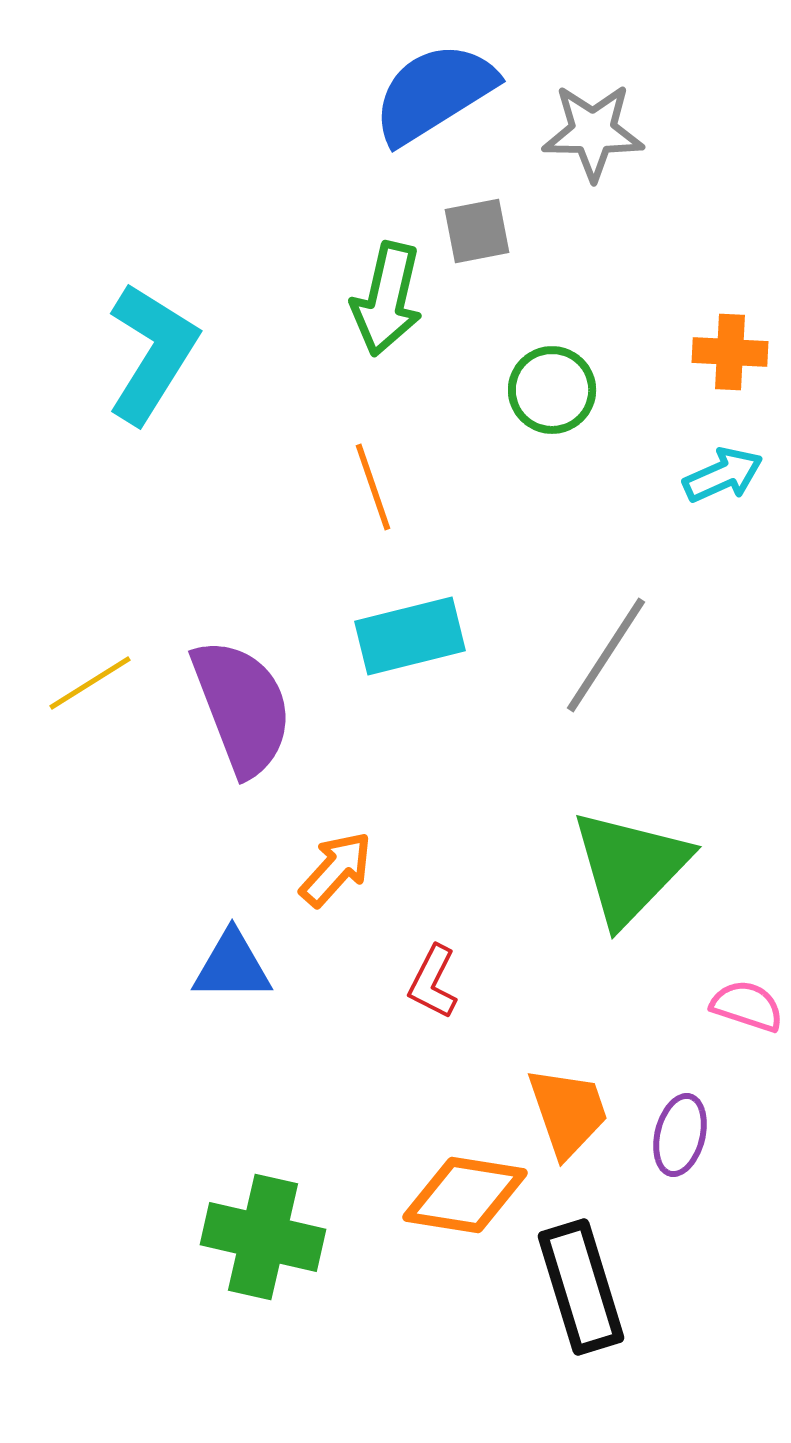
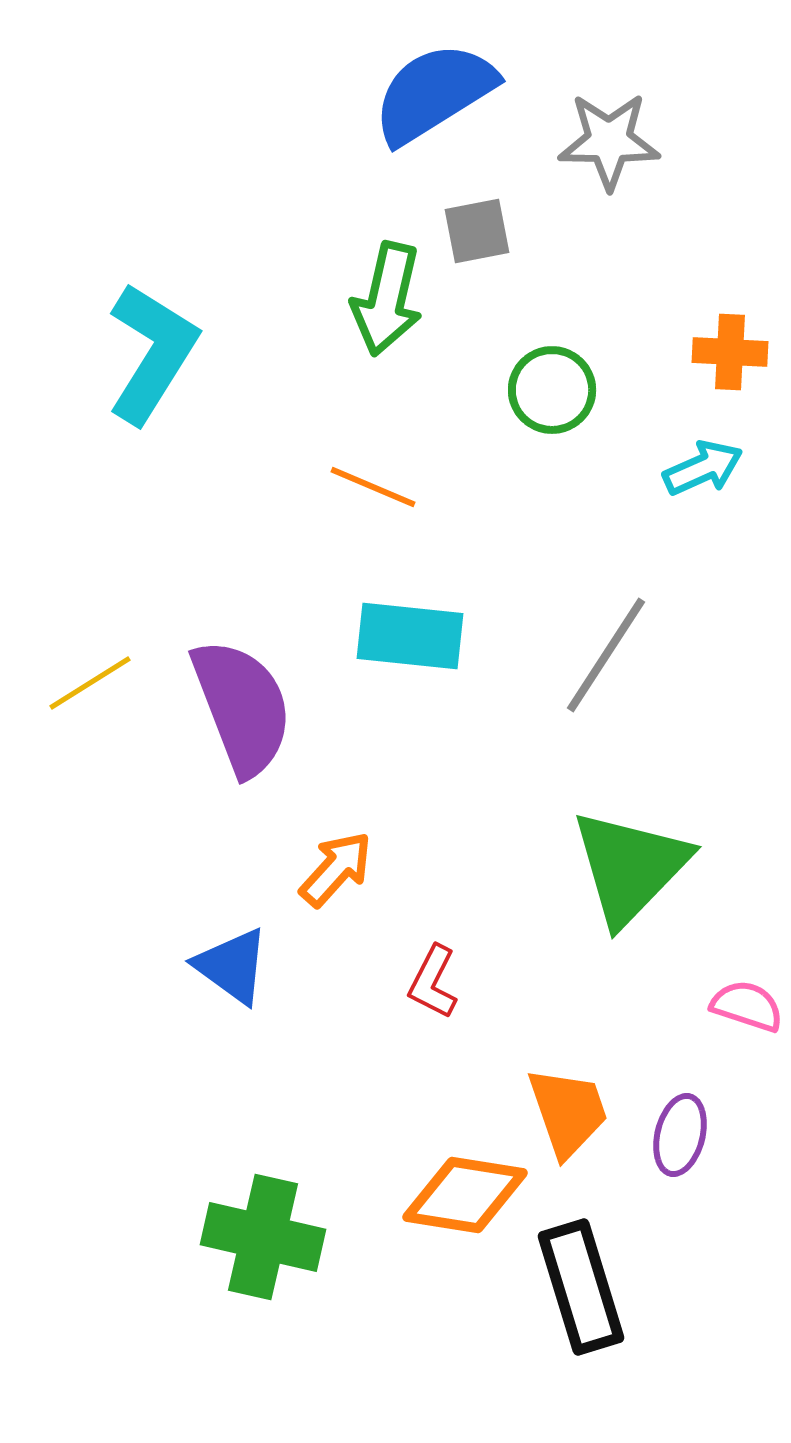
gray star: moved 16 px right, 9 px down
cyan arrow: moved 20 px left, 7 px up
orange line: rotated 48 degrees counterclockwise
cyan rectangle: rotated 20 degrees clockwise
blue triangle: rotated 36 degrees clockwise
